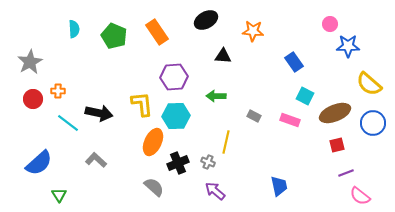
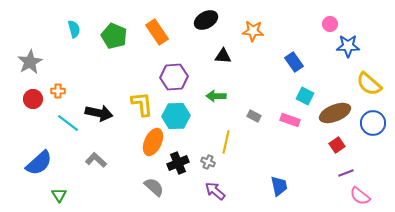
cyan semicircle: rotated 12 degrees counterclockwise
red square: rotated 21 degrees counterclockwise
